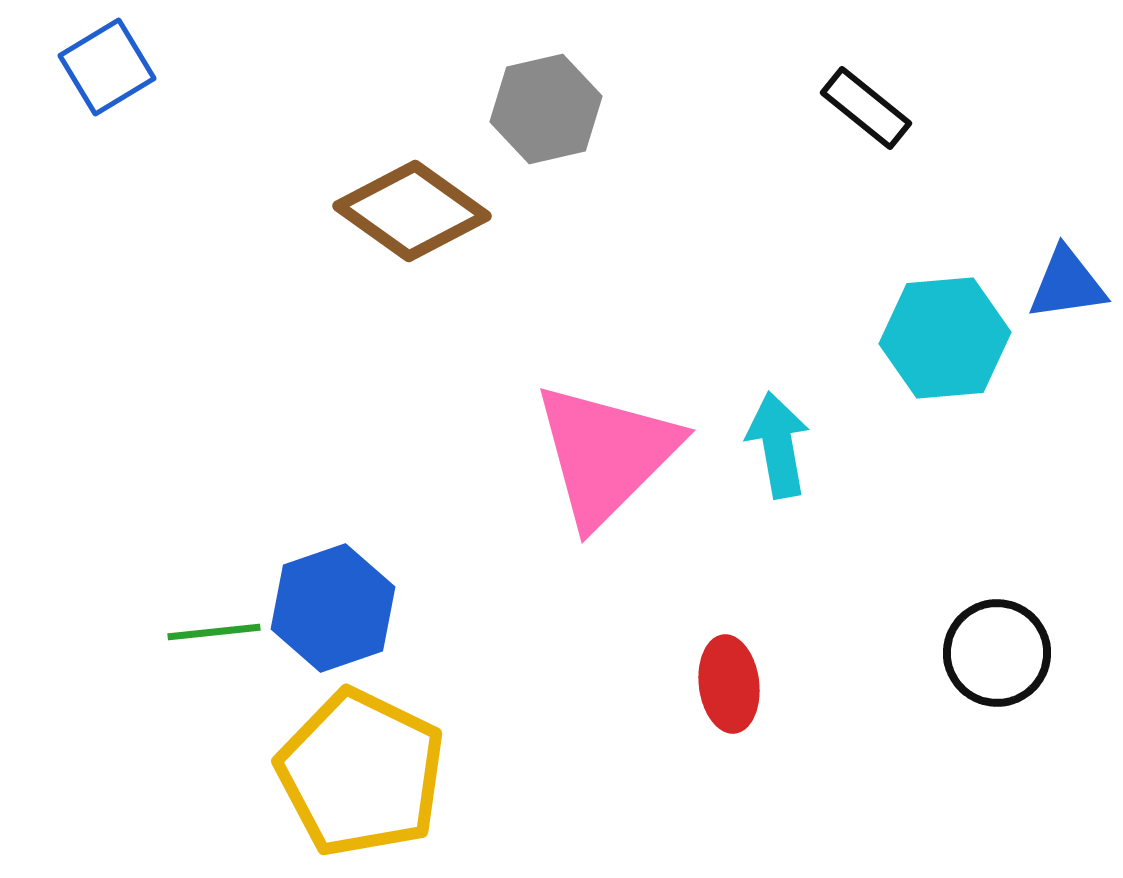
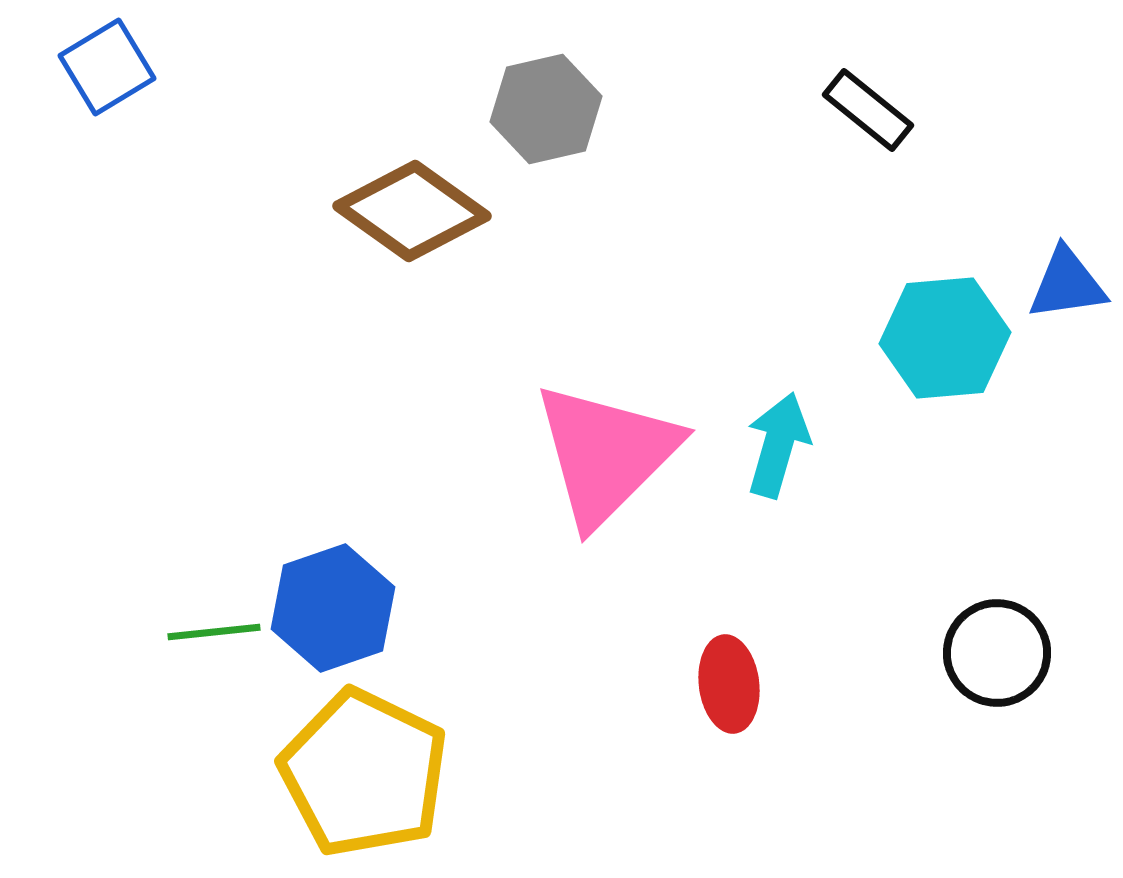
black rectangle: moved 2 px right, 2 px down
cyan arrow: rotated 26 degrees clockwise
yellow pentagon: moved 3 px right
